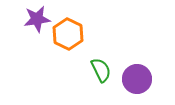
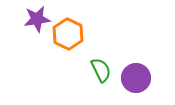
purple circle: moved 1 px left, 1 px up
